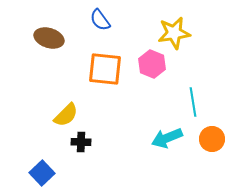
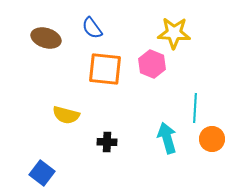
blue semicircle: moved 8 px left, 8 px down
yellow star: rotated 12 degrees clockwise
brown ellipse: moved 3 px left
cyan line: moved 2 px right, 6 px down; rotated 12 degrees clockwise
yellow semicircle: rotated 60 degrees clockwise
cyan arrow: rotated 96 degrees clockwise
black cross: moved 26 px right
blue square: rotated 10 degrees counterclockwise
